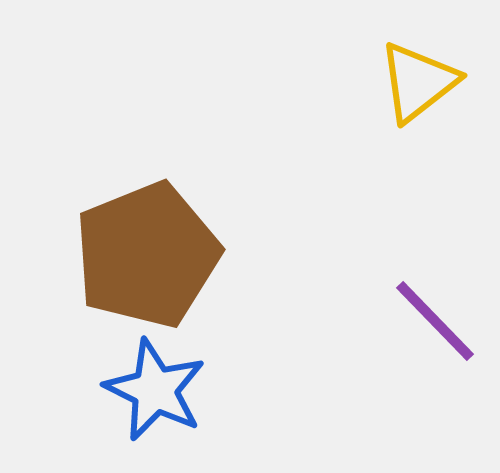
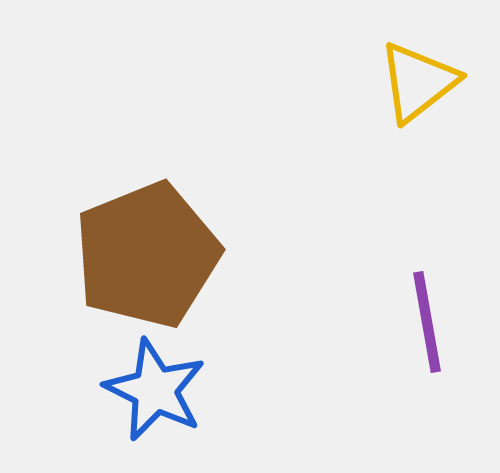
purple line: moved 8 px left, 1 px down; rotated 34 degrees clockwise
